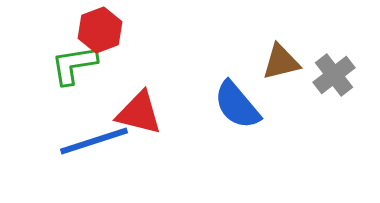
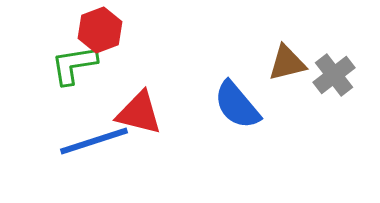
brown triangle: moved 6 px right, 1 px down
